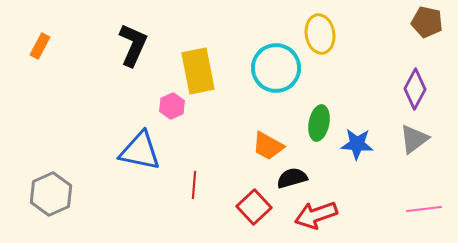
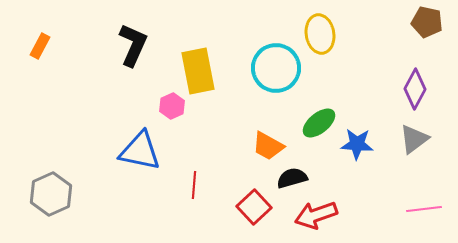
green ellipse: rotated 40 degrees clockwise
